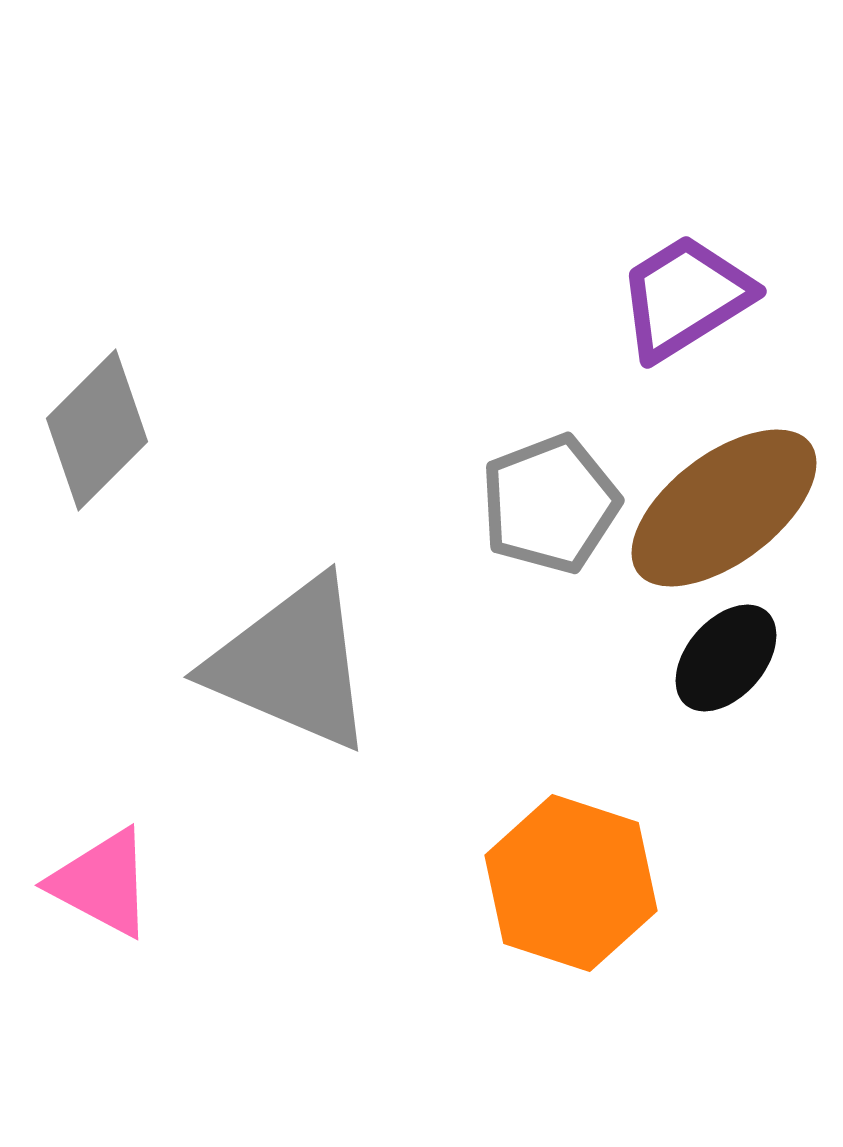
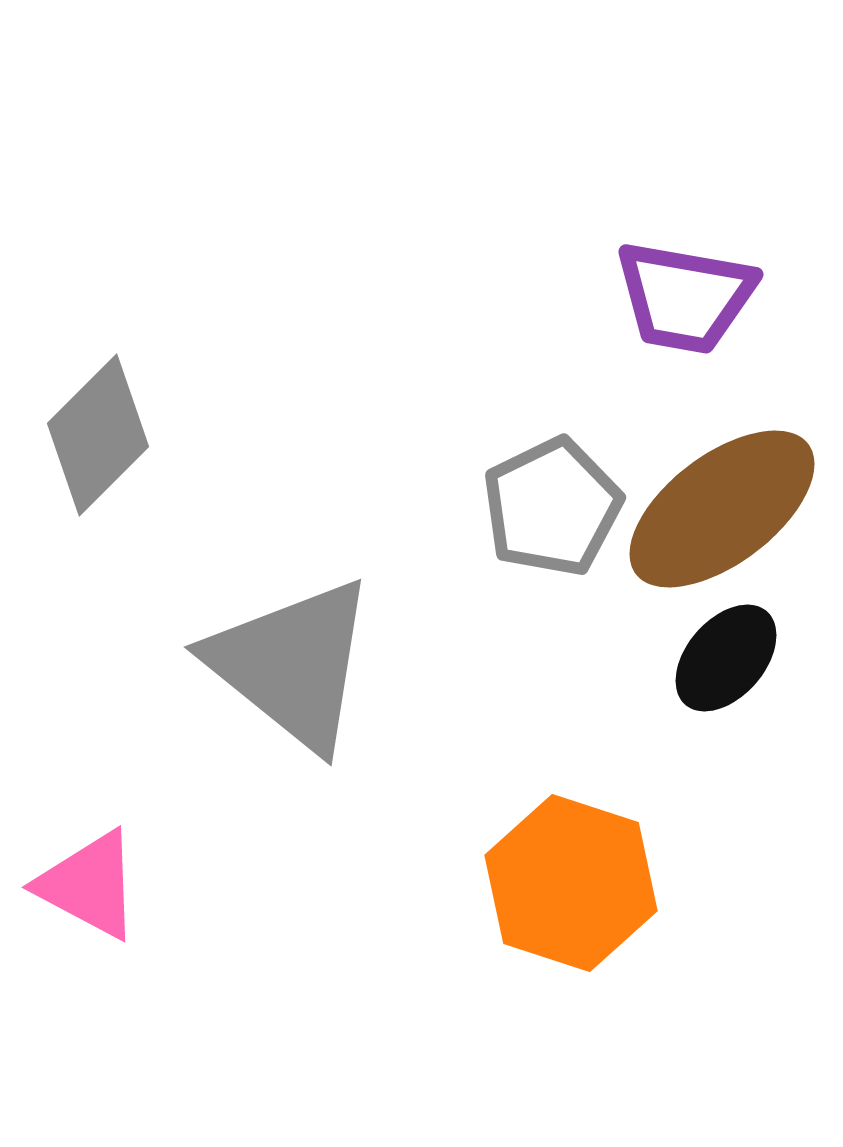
purple trapezoid: rotated 138 degrees counterclockwise
gray diamond: moved 1 px right, 5 px down
gray pentagon: moved 2 px right, 3 px down; rotated 5 degrees counterclockwise
brown ellipse: moved 2 px left, 1 px down
gray triangle: rotated 16 degrees clockwise
pink triangle: moved 13 px left, 2 px down
